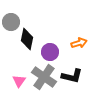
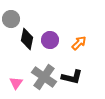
gray circle: moved 3 px up
orange arrow: rotated 28 degrees counterclockwise
purple circle: moved 12 px up
black L-shape: moved 1 px down
pink triangle: moved 3 px left, 2 px down
